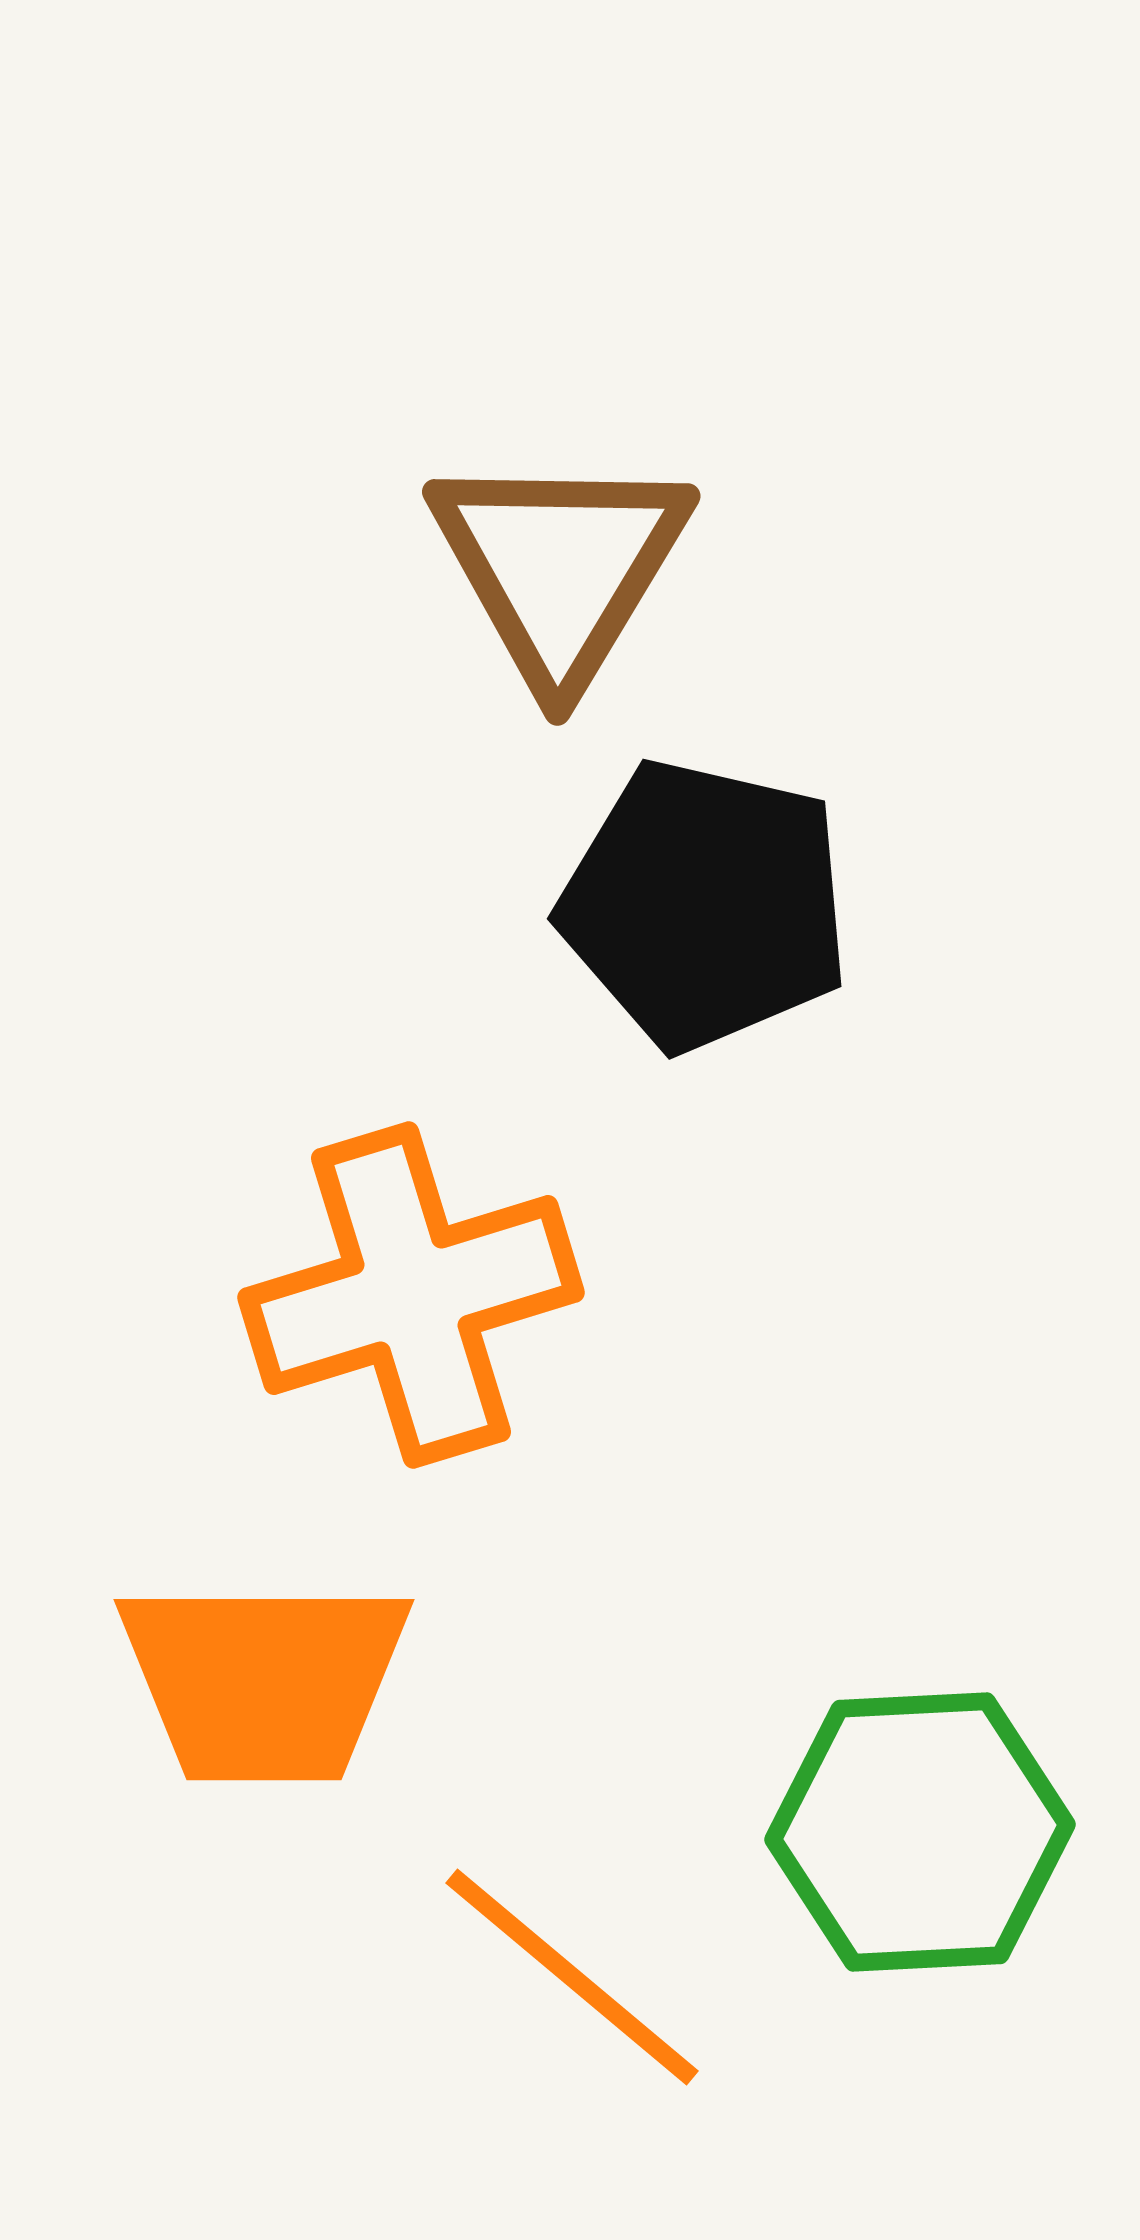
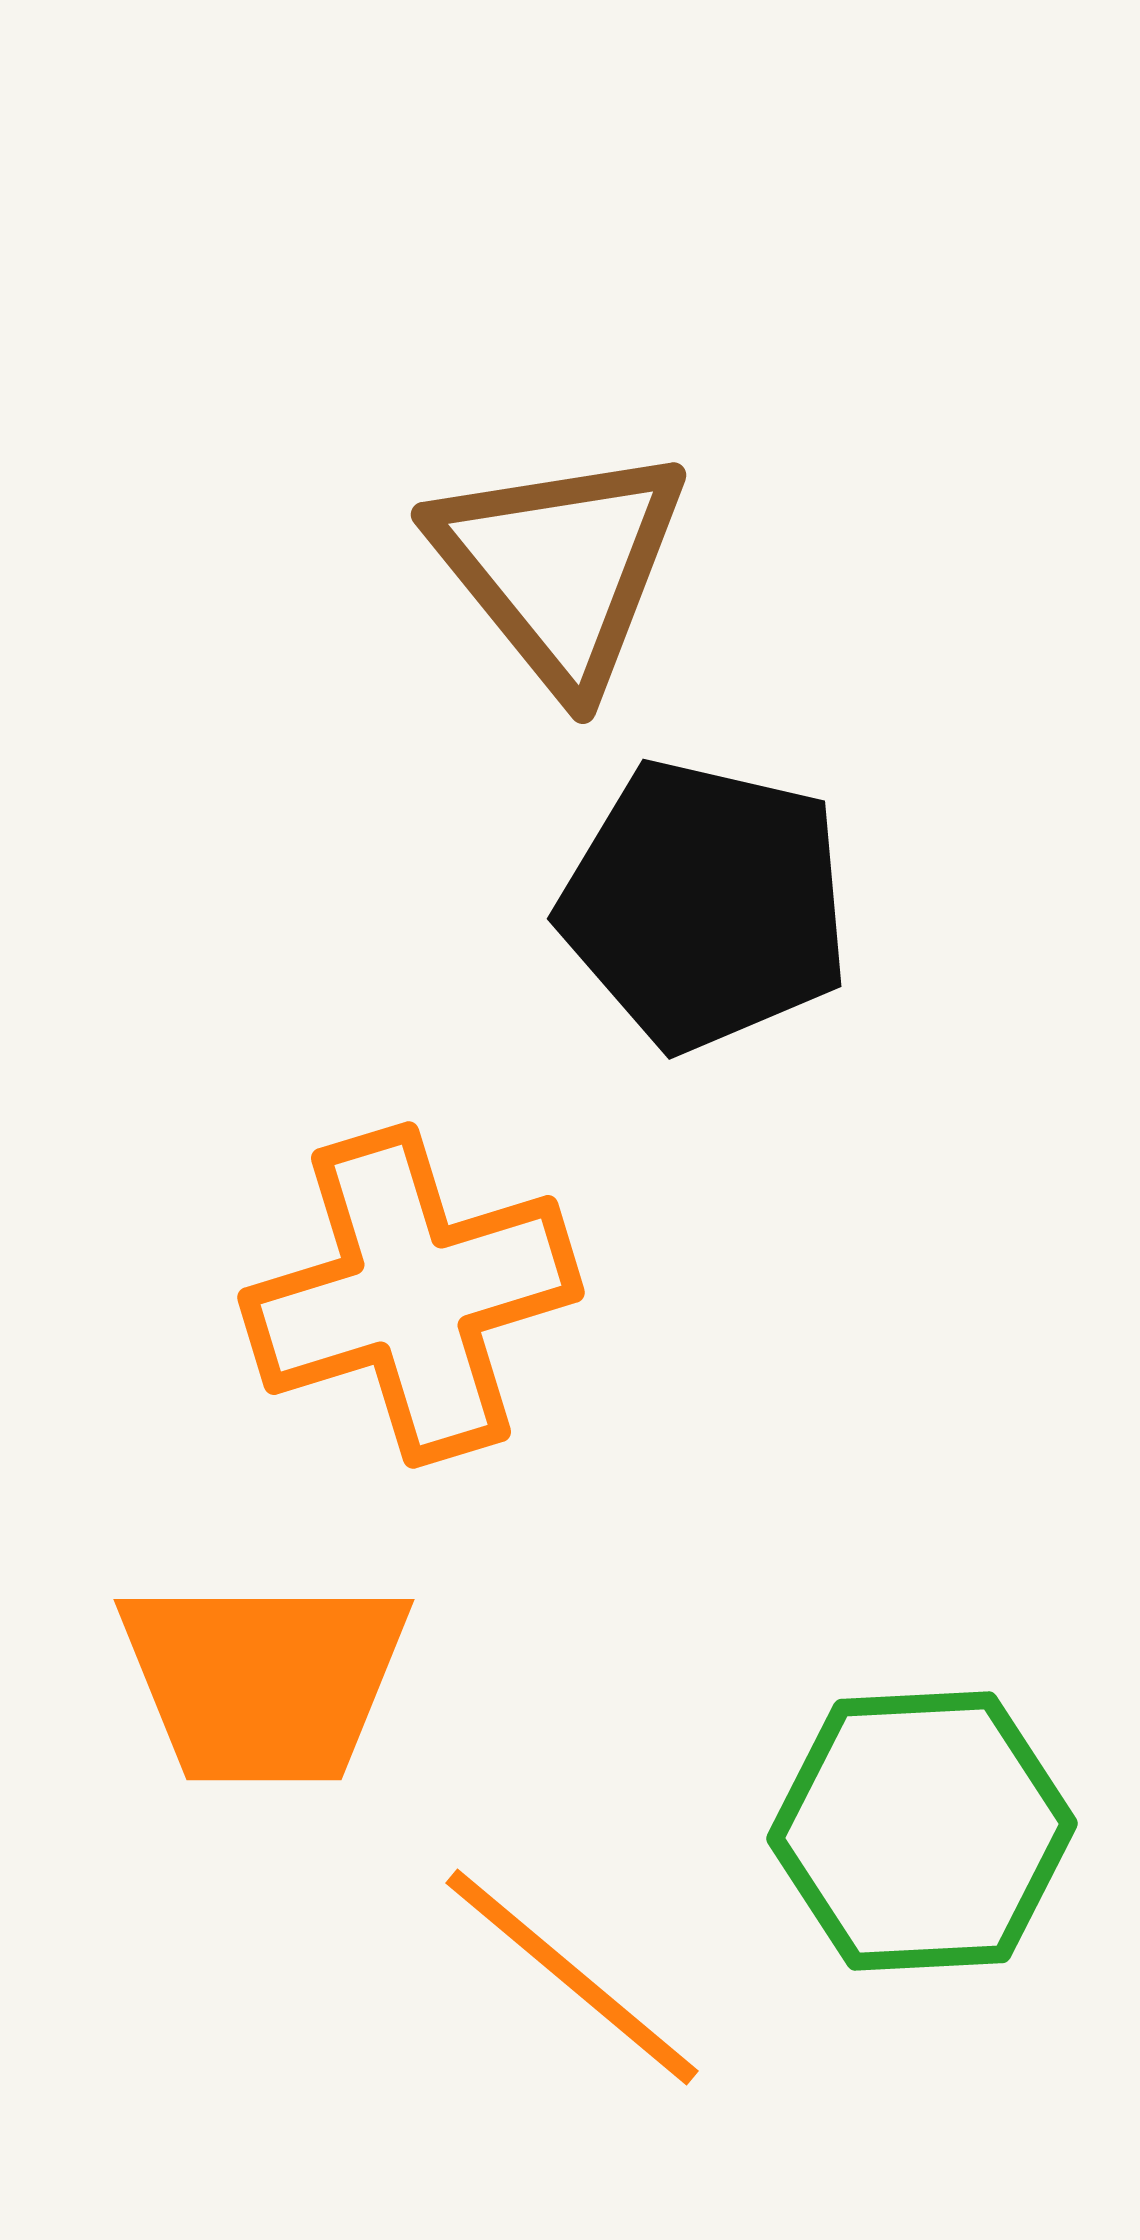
brown triangle: rotated 10 degrees counterclockwise
green hexagon: moved 2 px right, 1 px up
